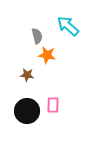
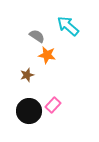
gray semicircle: rotated 42 degrees counterclockwise
brown star: rotated 24 degrees counterclockwise
pink rectangle: rotated 42 degrees clockwise
black circle: moved 2 px right
